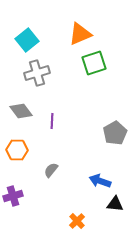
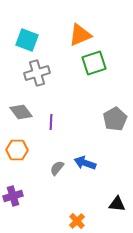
orange triangle: moved 1 px down
cyan square: rotated 30 degrees counterclockwise
gray diamond: moved 1 px down
purple line: moved 1 px left, 1 px down
gray pentagon: moved 14 px up
gray semicircle: moved 6 px right, 2 px up
blue arrow: moved 15 px left, 18 px up
black triangle: moved 2 px right
